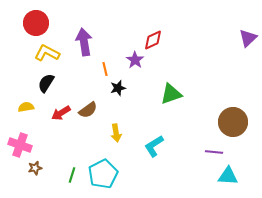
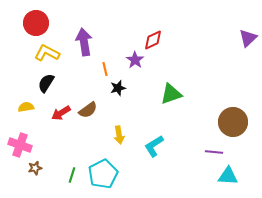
yellow arrow: moved 3 px right, 2 px down
